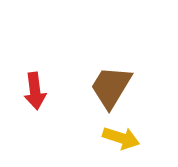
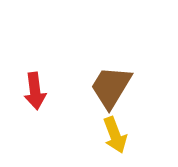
yellow arrow: moved 6 px left, 3 px up; rotated 51 degrees clockwise
